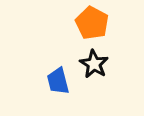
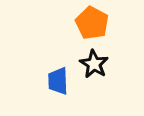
blue trapezoid: rotated 12 degrees clockwise
